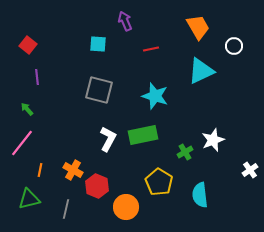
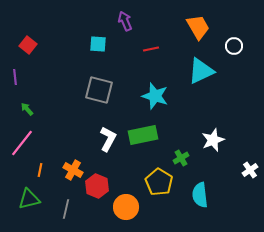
purple line: moved 22 px left
green cross: moved 4 px left, 6 px down
